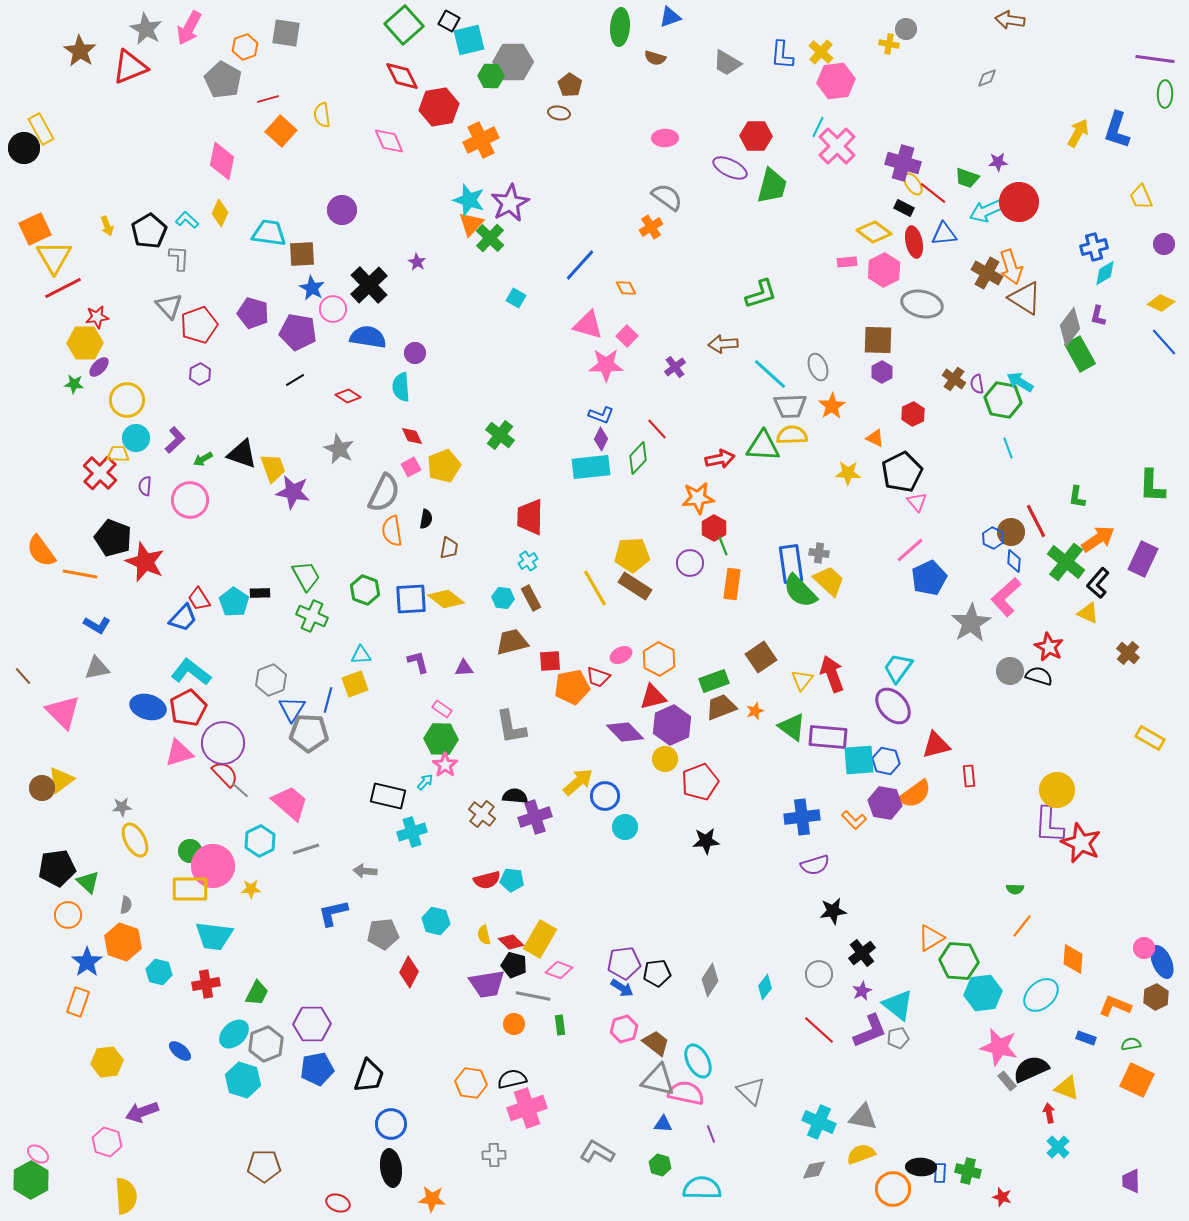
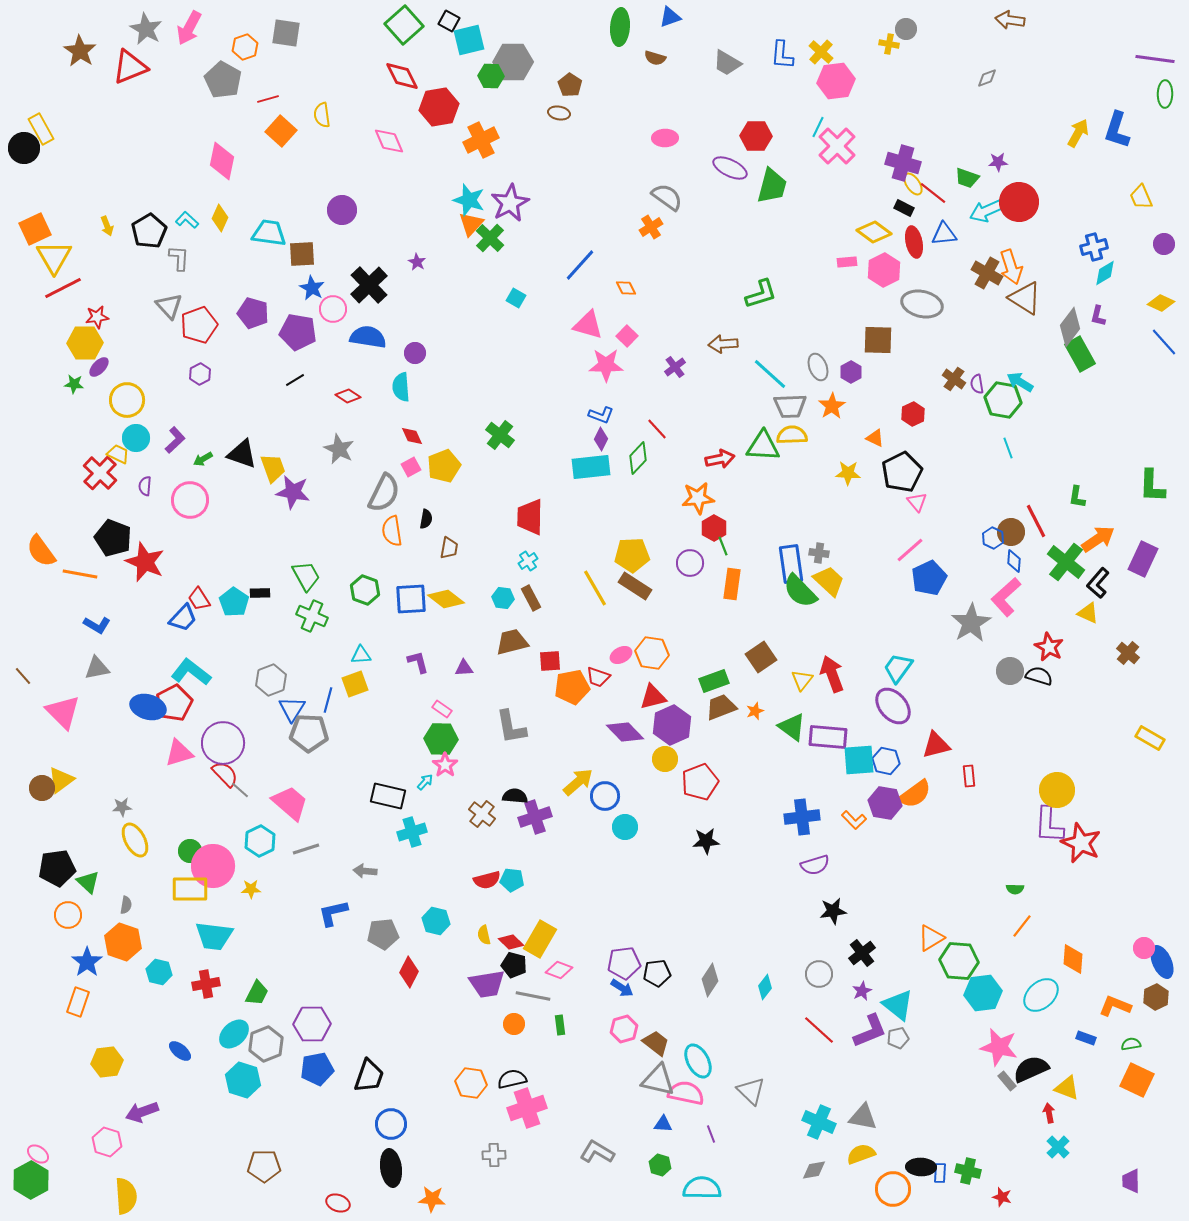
yellow diamond at (220, 213): moved 5 px down
purple hexagon at (882, 372): moved 31 px left
yellow trapezoid at (118, 454): rotated 25 degrees clockwise
orange hexagon at (659, 659): moved 7 px left, 6 px up; rotated 20 degrees counterclockwise
red pentagon at (188, 708): moved 14 px left, 5 px up
